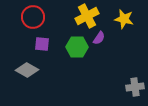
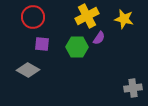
gray diamond: moved 1 px right
gray cross: moved 2 px left, 1 px down
